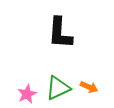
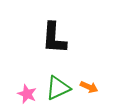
black L-shape: moved 6 px left, 5 px down
pink star: rotated 24 degrees counterclockwise
